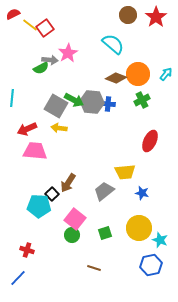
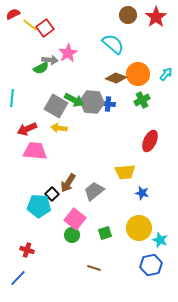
gray trapezoid: moved 10 px left
